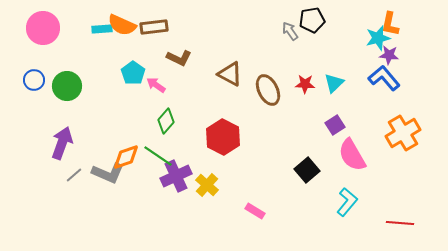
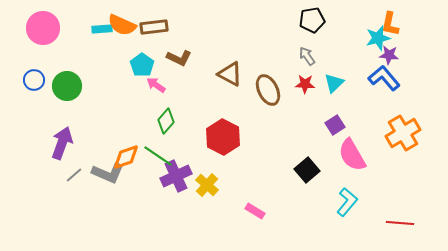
gray arrow: moved 17 px right, 25 px down
cyan pentagon: moved 9 px right, 8 px up
